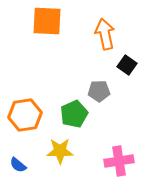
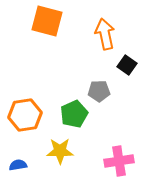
orange square: rotated 12 degrees clockwise
blue semicircle: rotated 132 degrees clockwise
